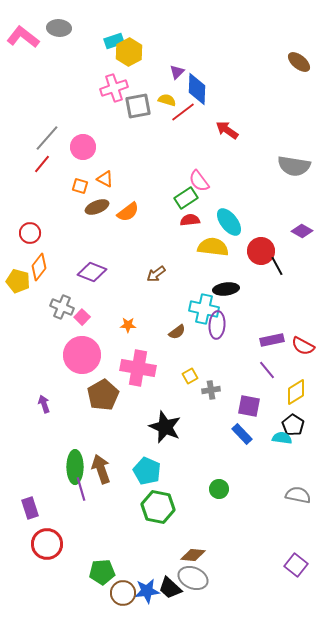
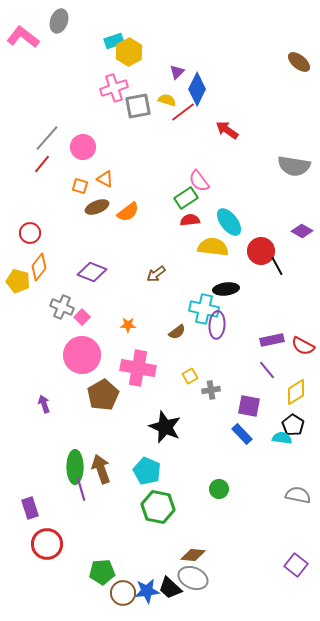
gray ellipse at (59, 28): moved 7 px up; rotated 75 degrees counterclockwise
blue diamond at (197, 89): rotated 24 degrees clockwise
